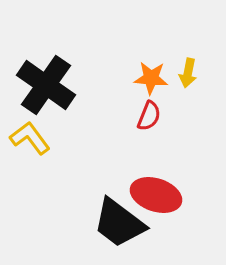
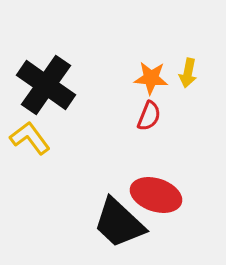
black trapezoid: rotated 6 degrees clockwise
